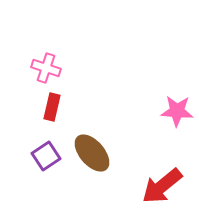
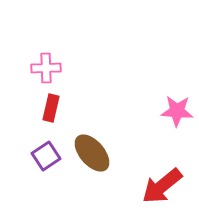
pink cross: rotated 20 degrees counterclockwise
red rectangle: moved 1 px left, 1 px down
